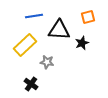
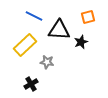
blue line: rotated 36 degrees clockwise
black star: moved 1 px left, 1 px up
black cross: rotated 24 degrees clockwise
